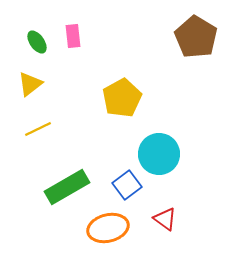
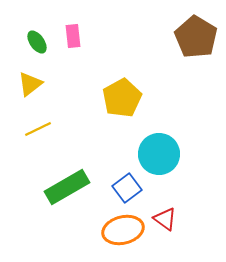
blue square: moved 3 px down
orange ellipse: moved 15 px right, 2 px down
